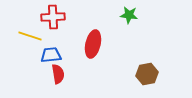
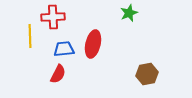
green star: moved 2 px up; rotated 30 degrees counterclockwise
yellow line: rotated 70 degrees clockwise
blue trapezoid: moved 13 px right, 6 px up
red semicircle: rotated 36 degrees clockwise
